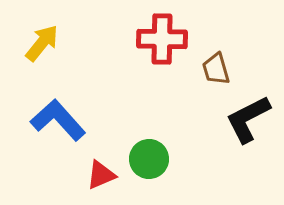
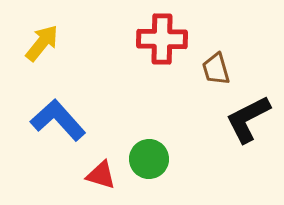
red triangle: rotated 40 degrees clockwise
